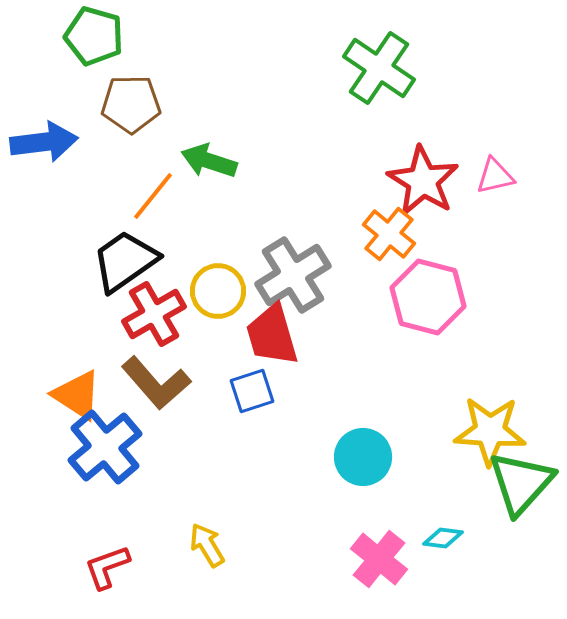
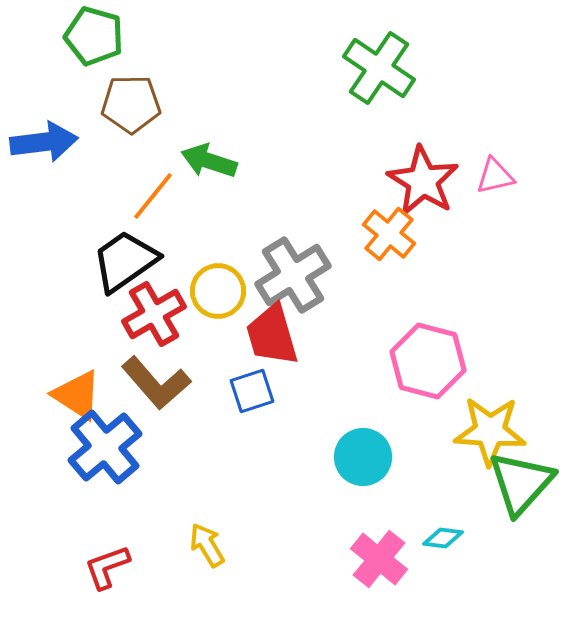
pink hexagon: moved 64 px down
